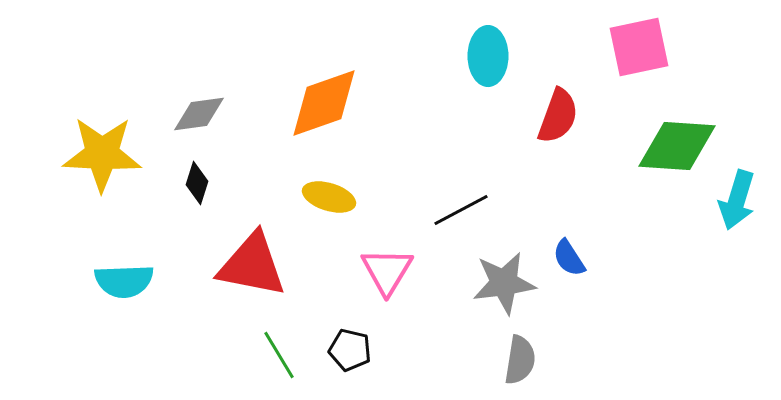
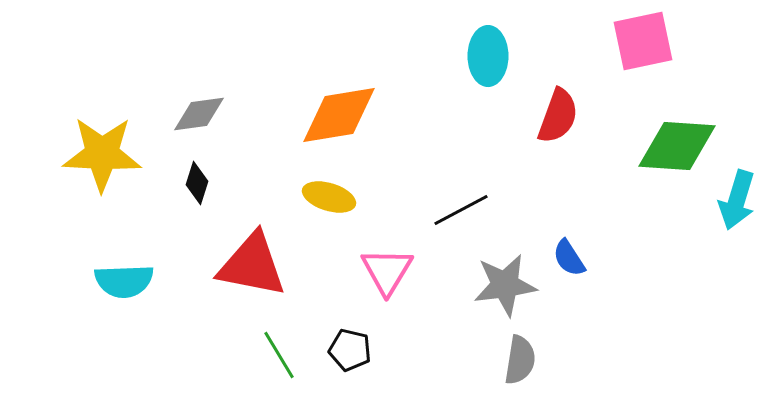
pink square: moved 4 px right, 6 px up
orange diamond: moved 15 px right, 12 px down; rotated 10 degrees clockwise
gray star: moved 1 px right, 2 px down
